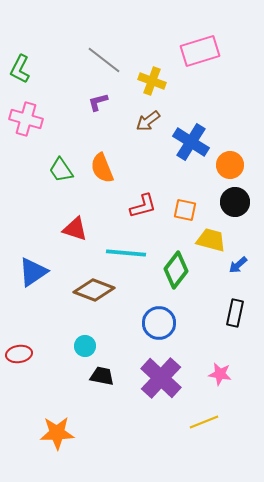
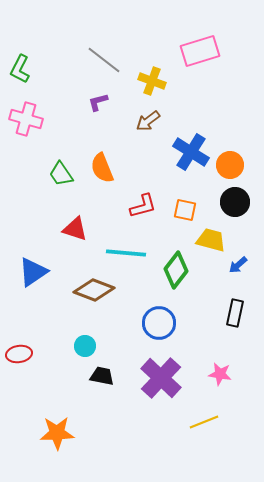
blue cross: moved 10 px down
green trapezoid: moved 4 px down
